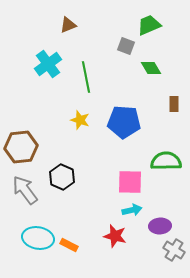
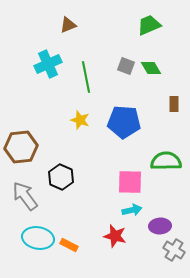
gray square: moved 20 px down
cyan cross: rotated 12 degrees clockwise
black hexagon: moved 1 px left
gray arrow: moved 6 px down
